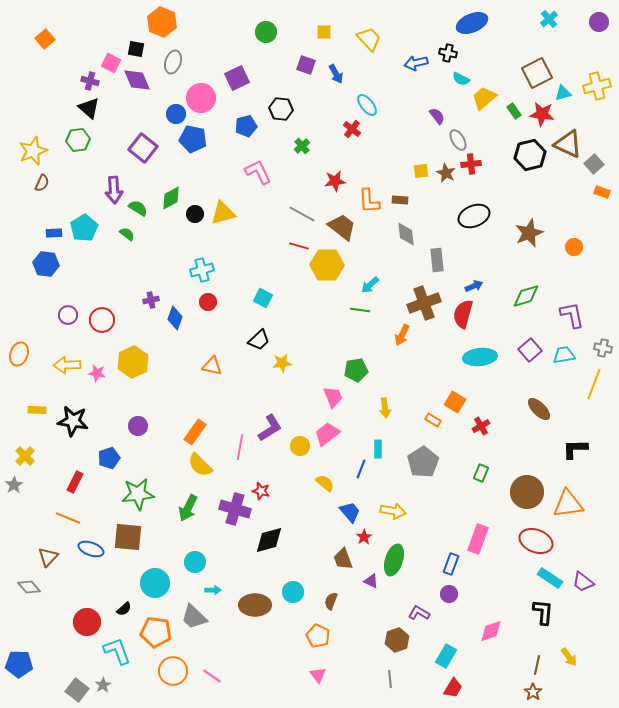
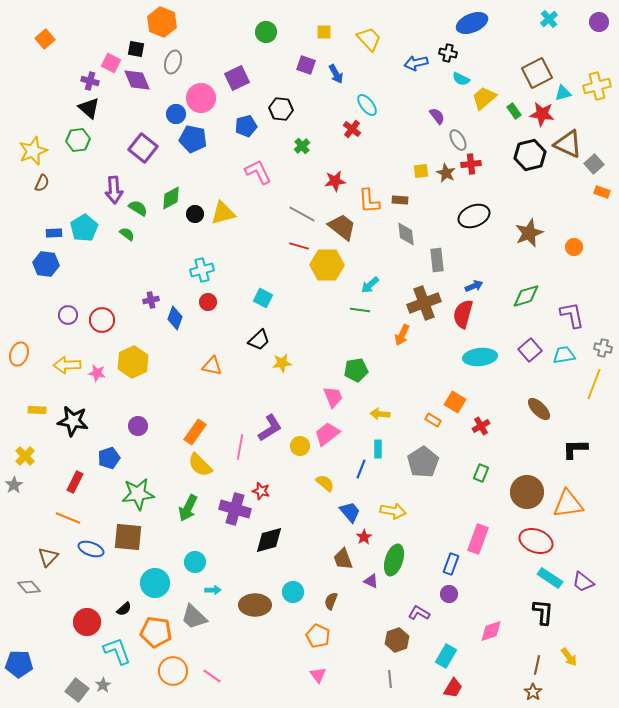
yellow arrow at (385, 408): moved 5 px left, 6 px down; rotated 102 degrees clockwise
